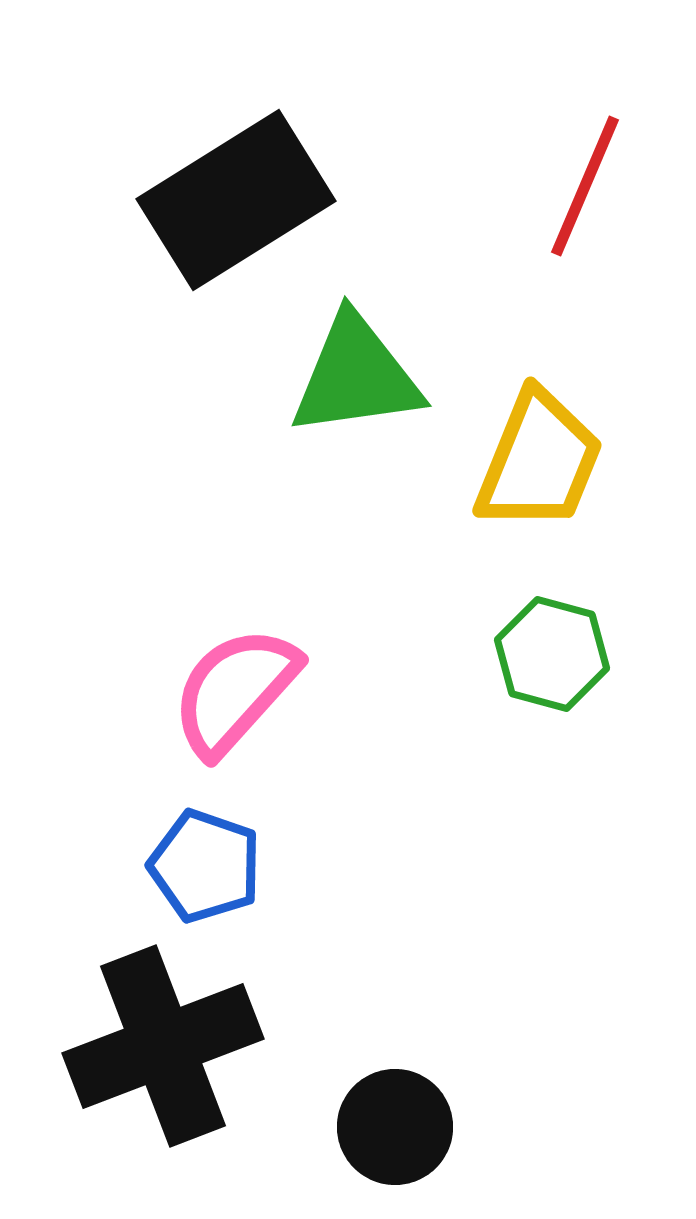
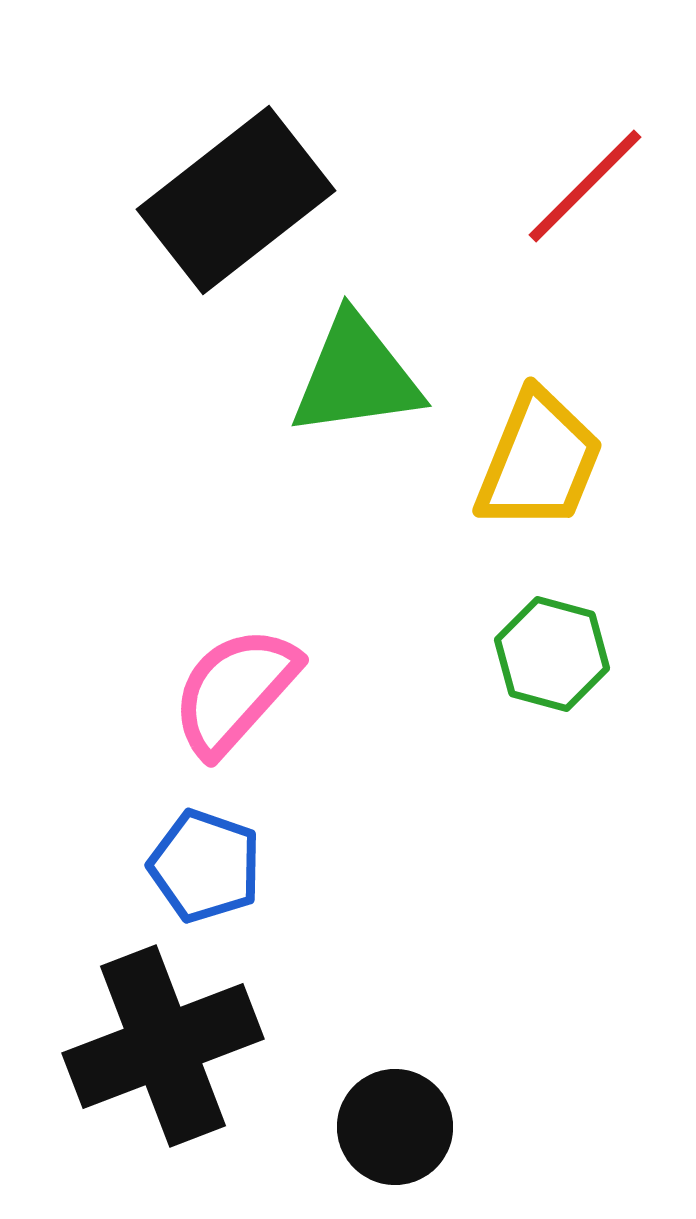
red line: rotated 22 degrees clockwise
black rectangle: rotated 6 degrees counterclockwise
